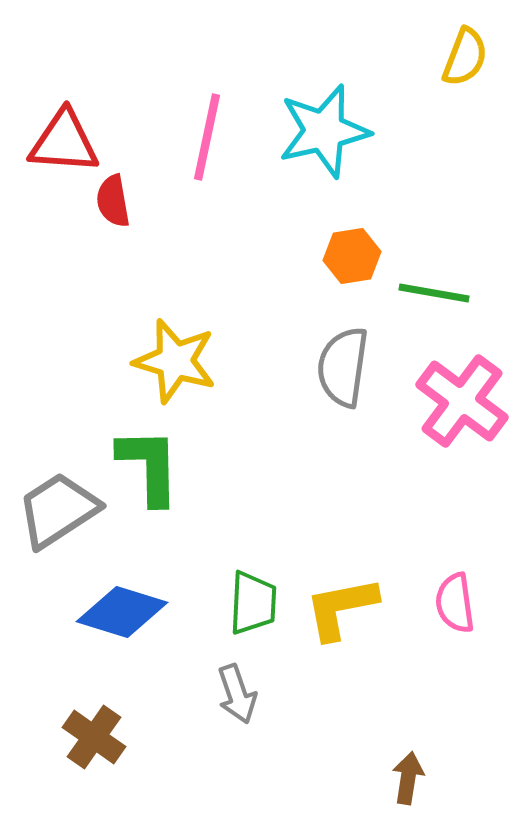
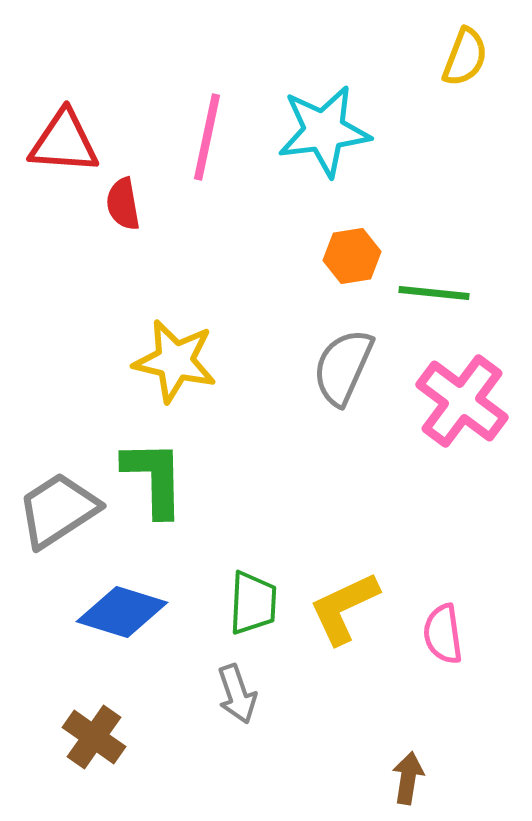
cyan star: rotated 6 degrees clockwise
red semicircle: moved 10 px right, 3 px down
green line: rotated 4 degrees counterclockwise
yellow star: rotated 4 degrees counterclockwise
gray semicircle: rotated 16 degrees clockwise
green L-shape: moved 5 px right, 12 px down
pink semicircle: moved 12 px left, 31 px down
yellow L-shape: moved 3 px right; rotated 14 degrees counterclockwise
